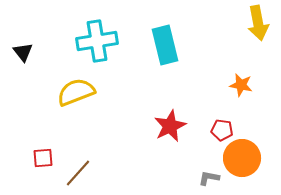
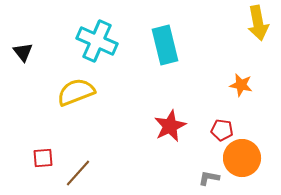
cyan cross: rotated 33 degrees clockwise
